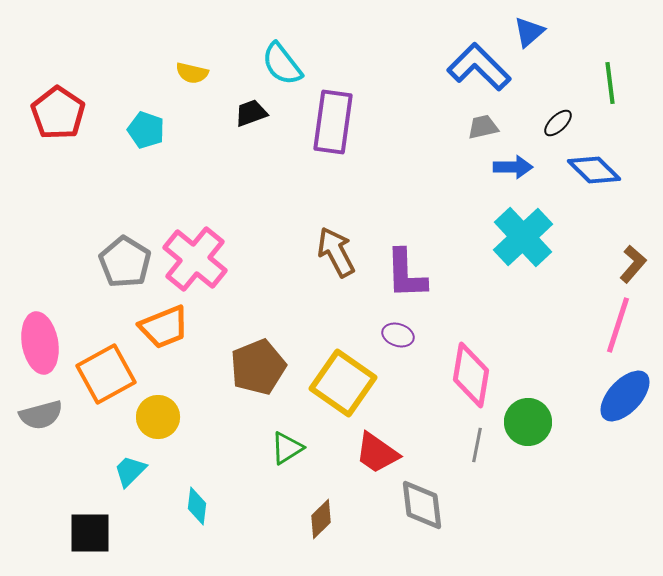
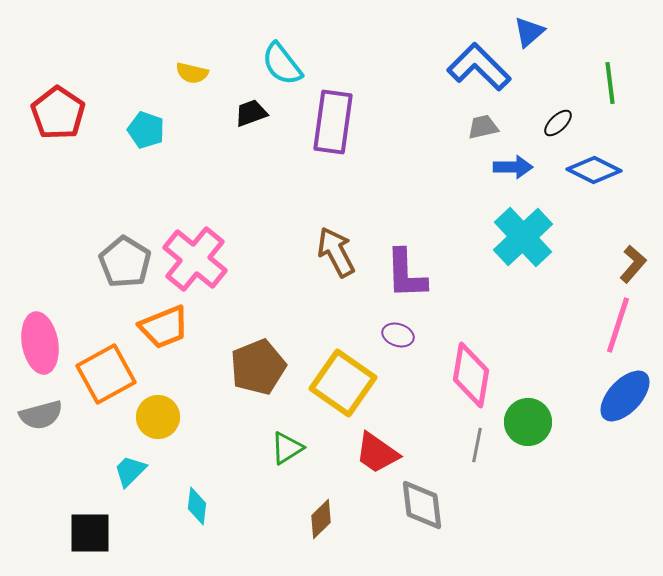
blue diamond: rotated 18 degrees counterclockwise
